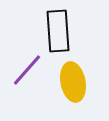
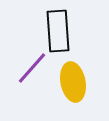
purple line: moved 5 px right, 2 px up
